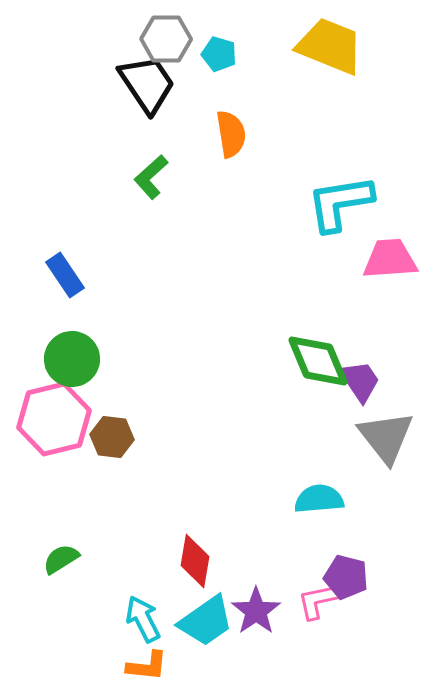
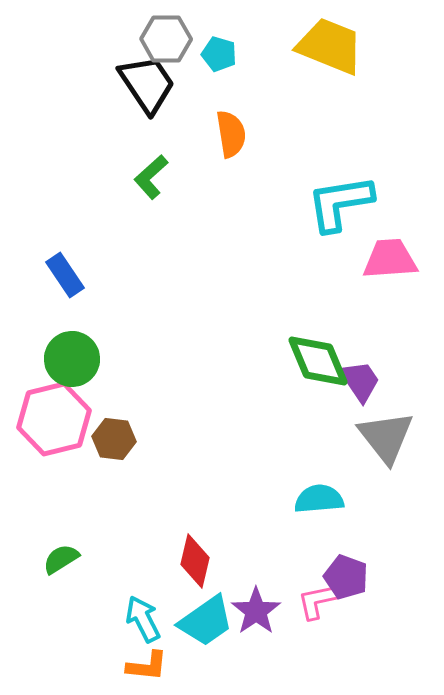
brown hexagon: moved 2 px right, 2 px down
red diamond: rotated 4 degrees clockwise
purple pentagon: rotated 6 degrees clockwise
